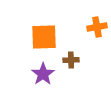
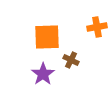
orange square: moved 3 px right
brown cross: rotated 28 degrees clockwise
